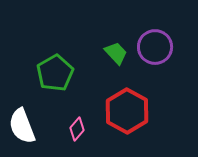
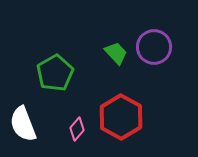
purple circle: moved 1 px left
red hexagon: moved 6 px left, 6 px down
white semicircle: moved 1 px right, 2 px up
